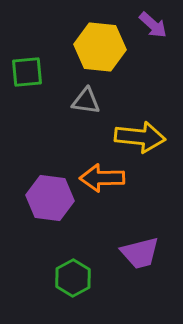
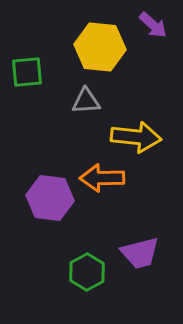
gray triangle: rotated 12 degrees counterclockwise
yellow arrow: moved 4 px left
green hexagon: moved 14 px right, 6 px up
